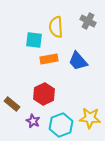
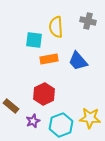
gray cross: rotated 14 degrees counterclockwise
brown rectangle: moved 1 px left, 2 px down
purple star: rotated 24 degrees clockwise
